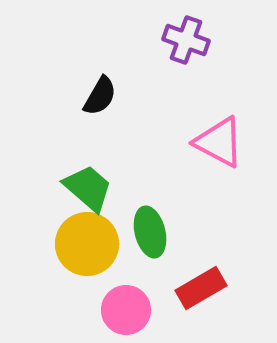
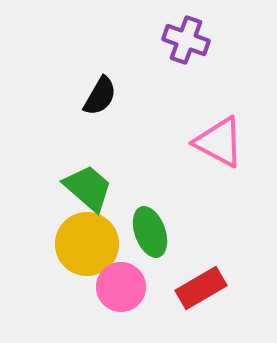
green ellipse: rotated 6 degrees counterclockwise
pink circle: moved 5 px left, 23 px up
